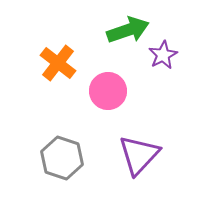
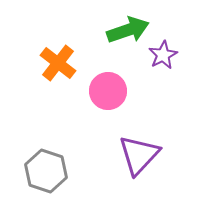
gray hexagon: moved 16 px left, 13 px down
